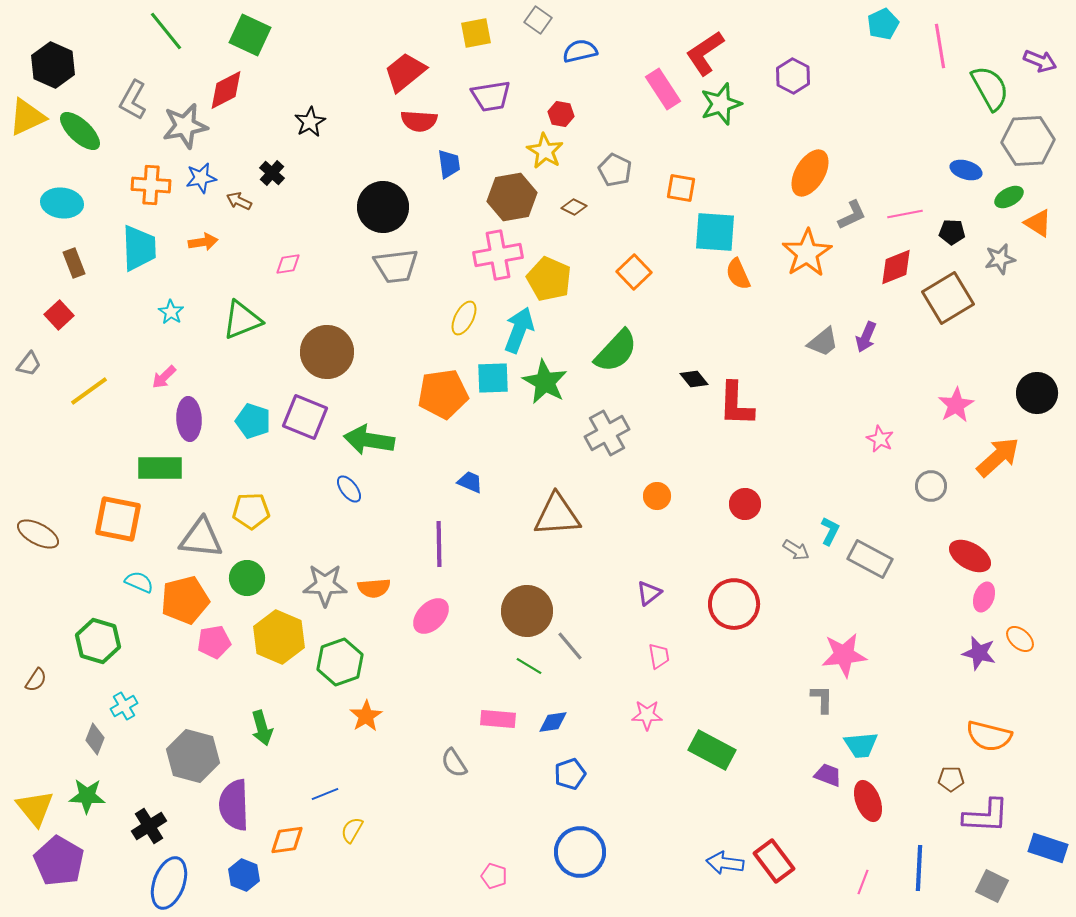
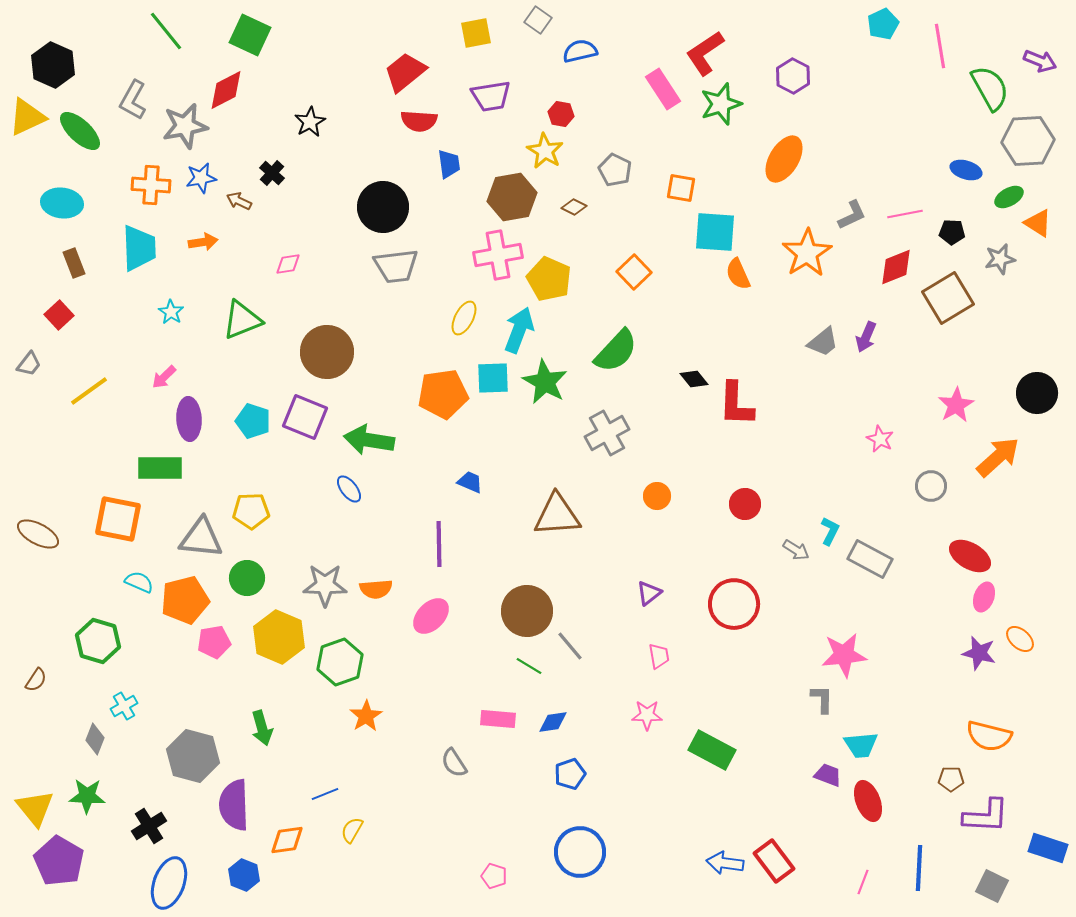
orange ellipse at (810, 173): moved 26 px left, 14 px up
orange semicircle at (374, 588): moved 2 px right, 1 px down
